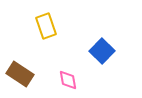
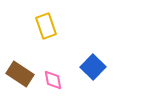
blue square: moved 9 px left, 16 px down
pink diamond: moved 15 px left
